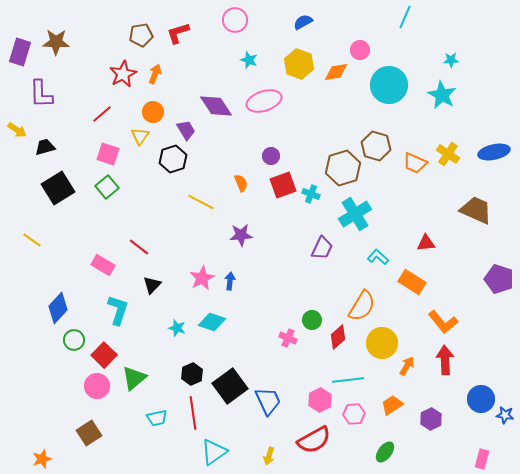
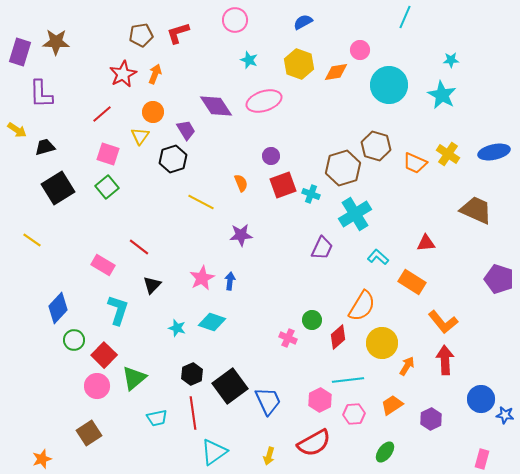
red semicircle at (314, 440): moved 3 px down
